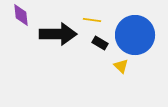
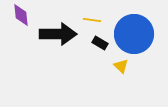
blue circle: moved 1 px left, 1 px up
